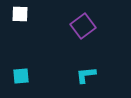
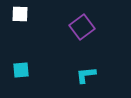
purple square: moved 1 px left, 1 px down
cyan square: moved 6 px up
